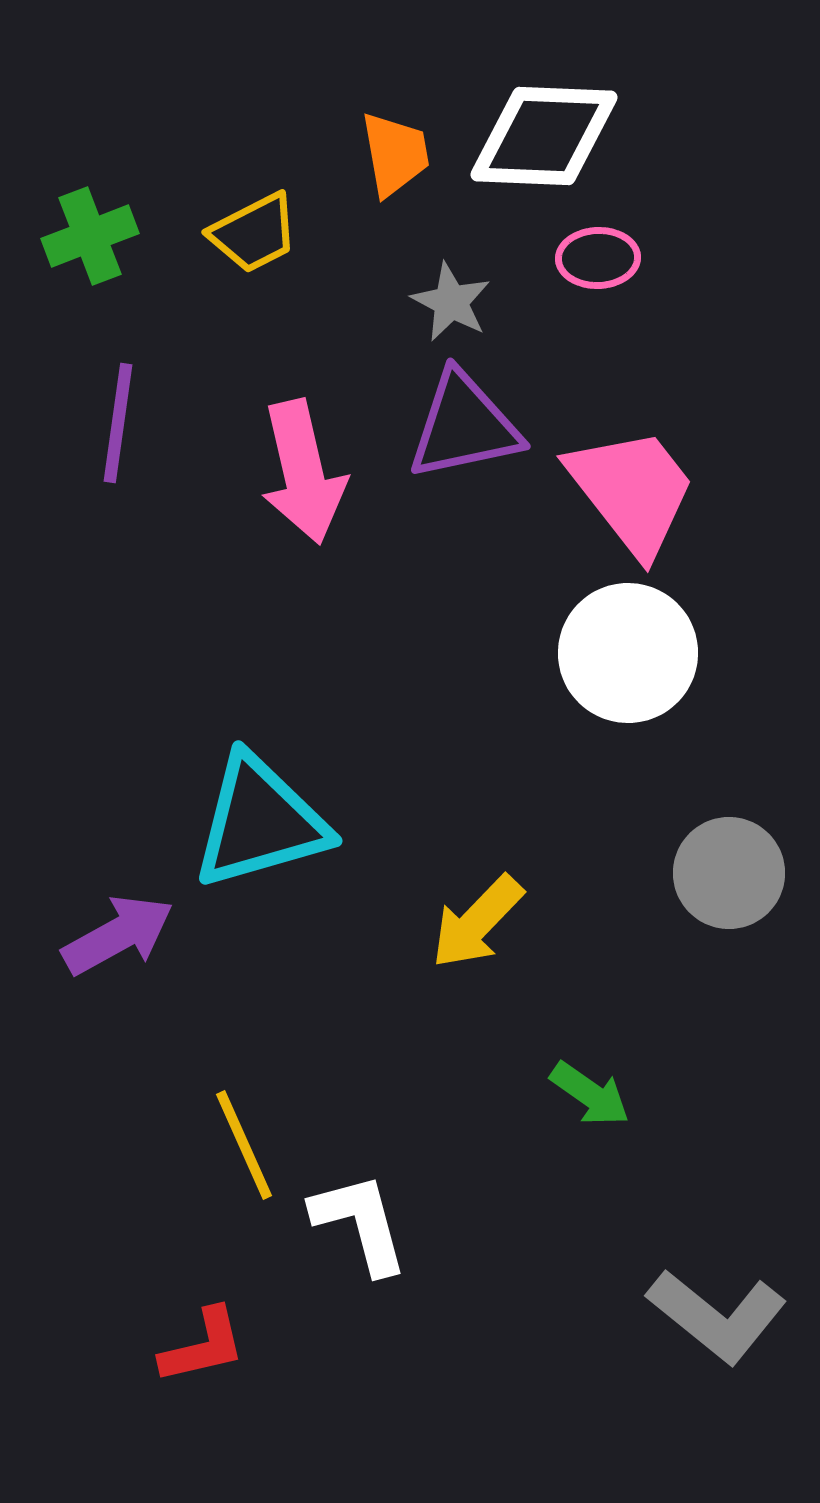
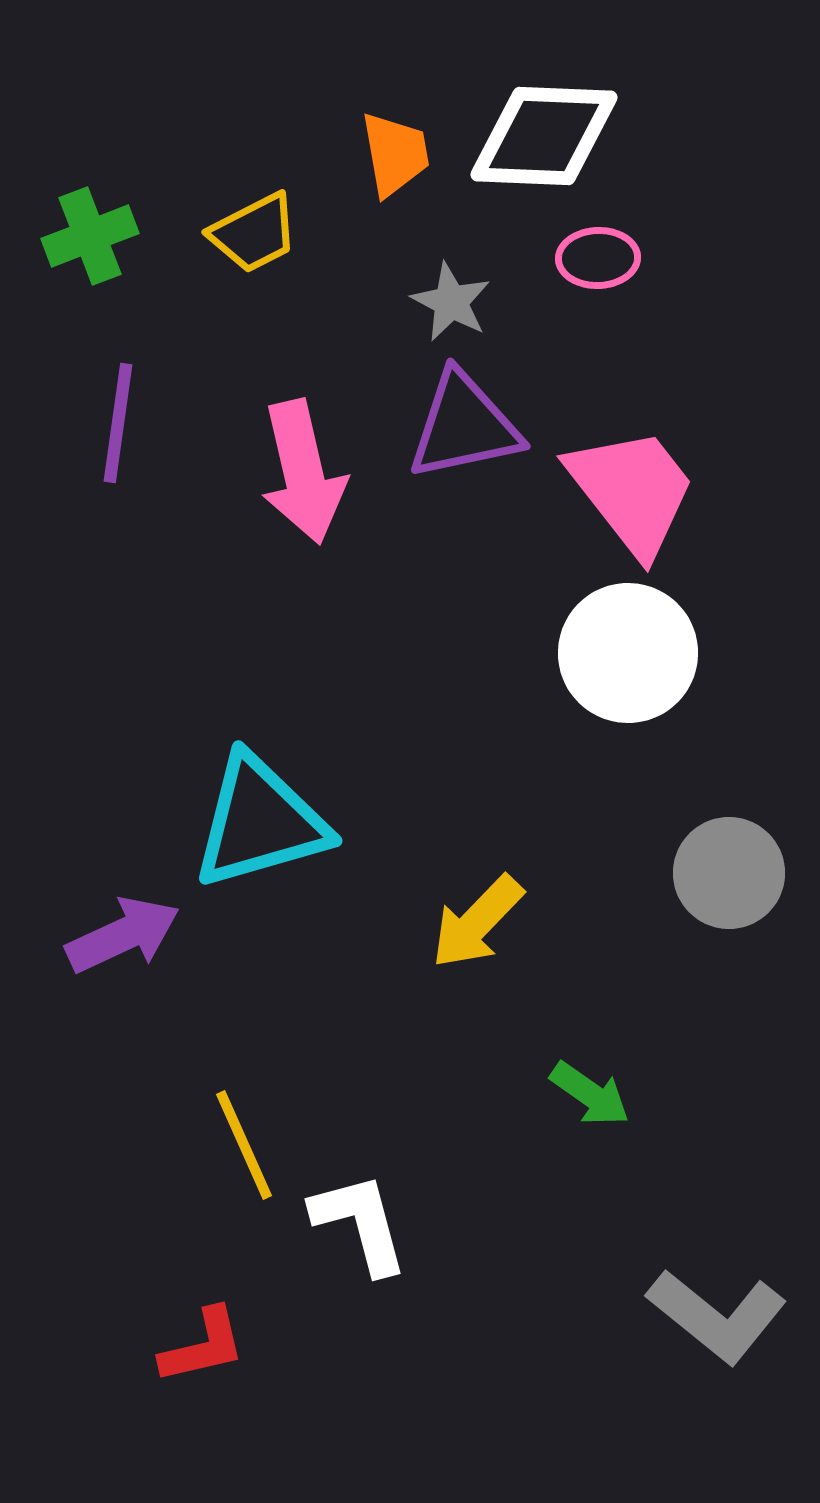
purple arrow: moved 5 px right; rotated 4 degrees clockwise
